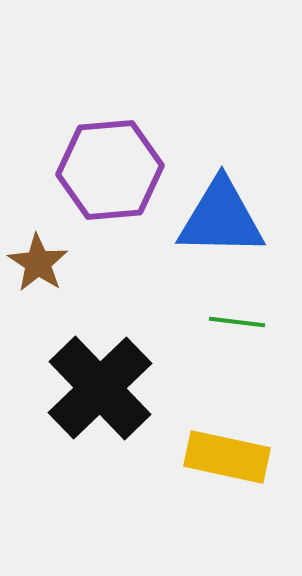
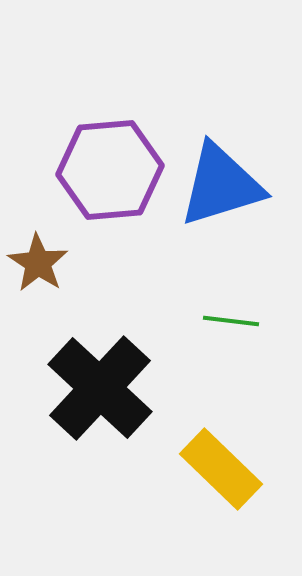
blue triangle: moved 33 px up; rotated 18 degrees counterclockwise
green line: moved 6 px left, 1 px up
black cross: rotated 3 degrees counterclockwise
yellow rectangle: moved 6 px left, 12 px down; rotated 32 degrees clockwise
